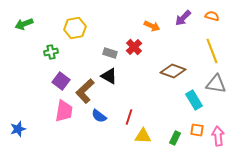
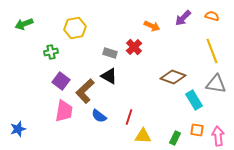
brown diamond: moved 6 px down
